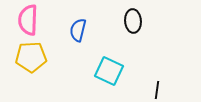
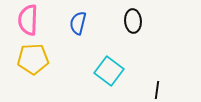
blue semicircle: moved 7 px up
yellow pentagon: moved 2 px right, 2 px down
cyan square: rotated 12 degrees clockwise
